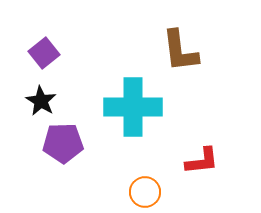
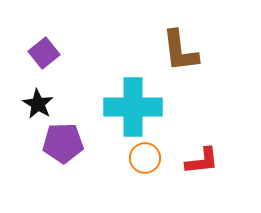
black star: moved 3 px left, 3 px down
orange circle: moved 34 px up
